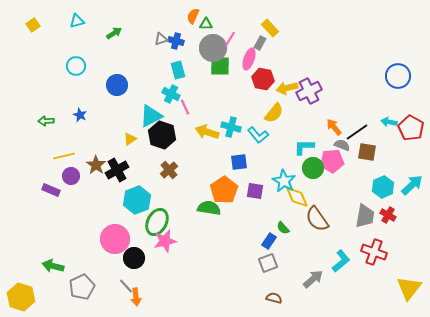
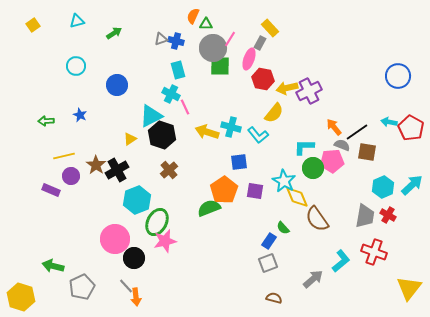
green semicircle at (209, 208): rotated 30 degrees counterclockwise
